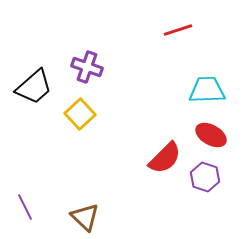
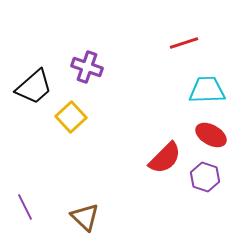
red line: moved 6 px right, 13 px down
yellow square: moved 9 px left, 3 px down
